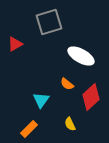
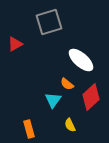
white ellipse: moved 4 px down; rotated 12 degrees clockwise
cyan triangle: moved 12 px right
yellow semicircle: moved 1 px down
orange rectangle: rotated 60 degrees counterclockwise
